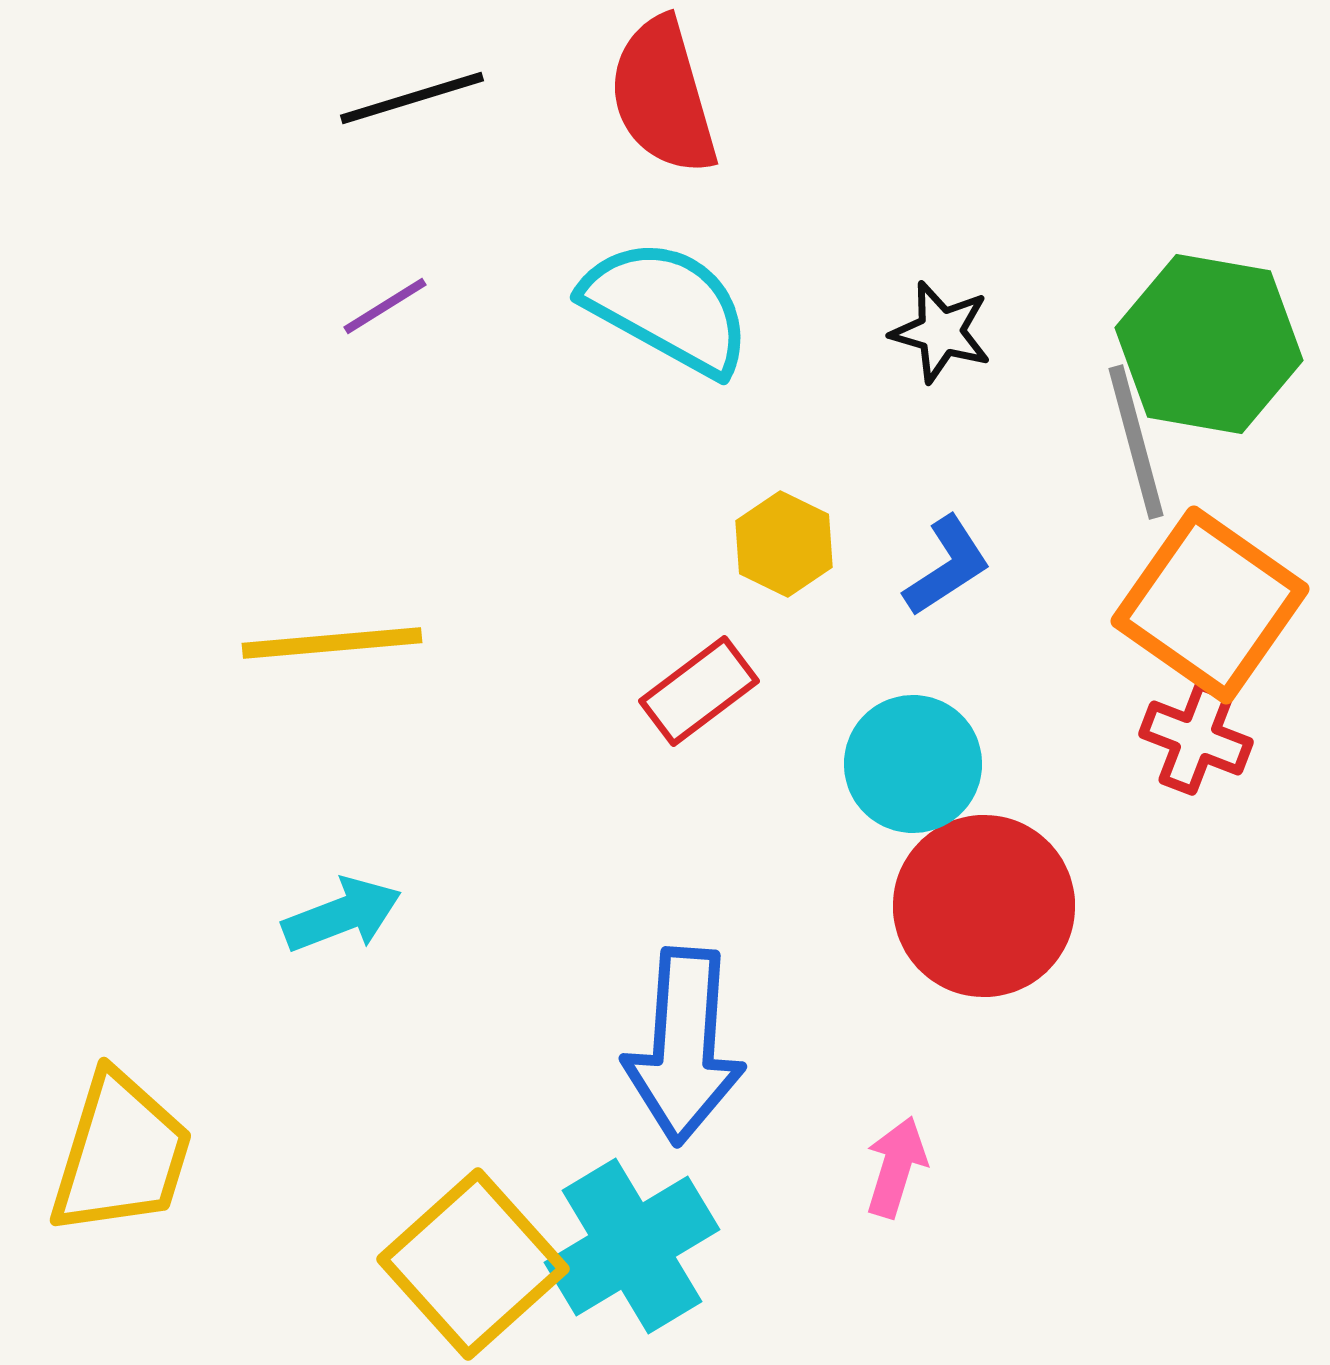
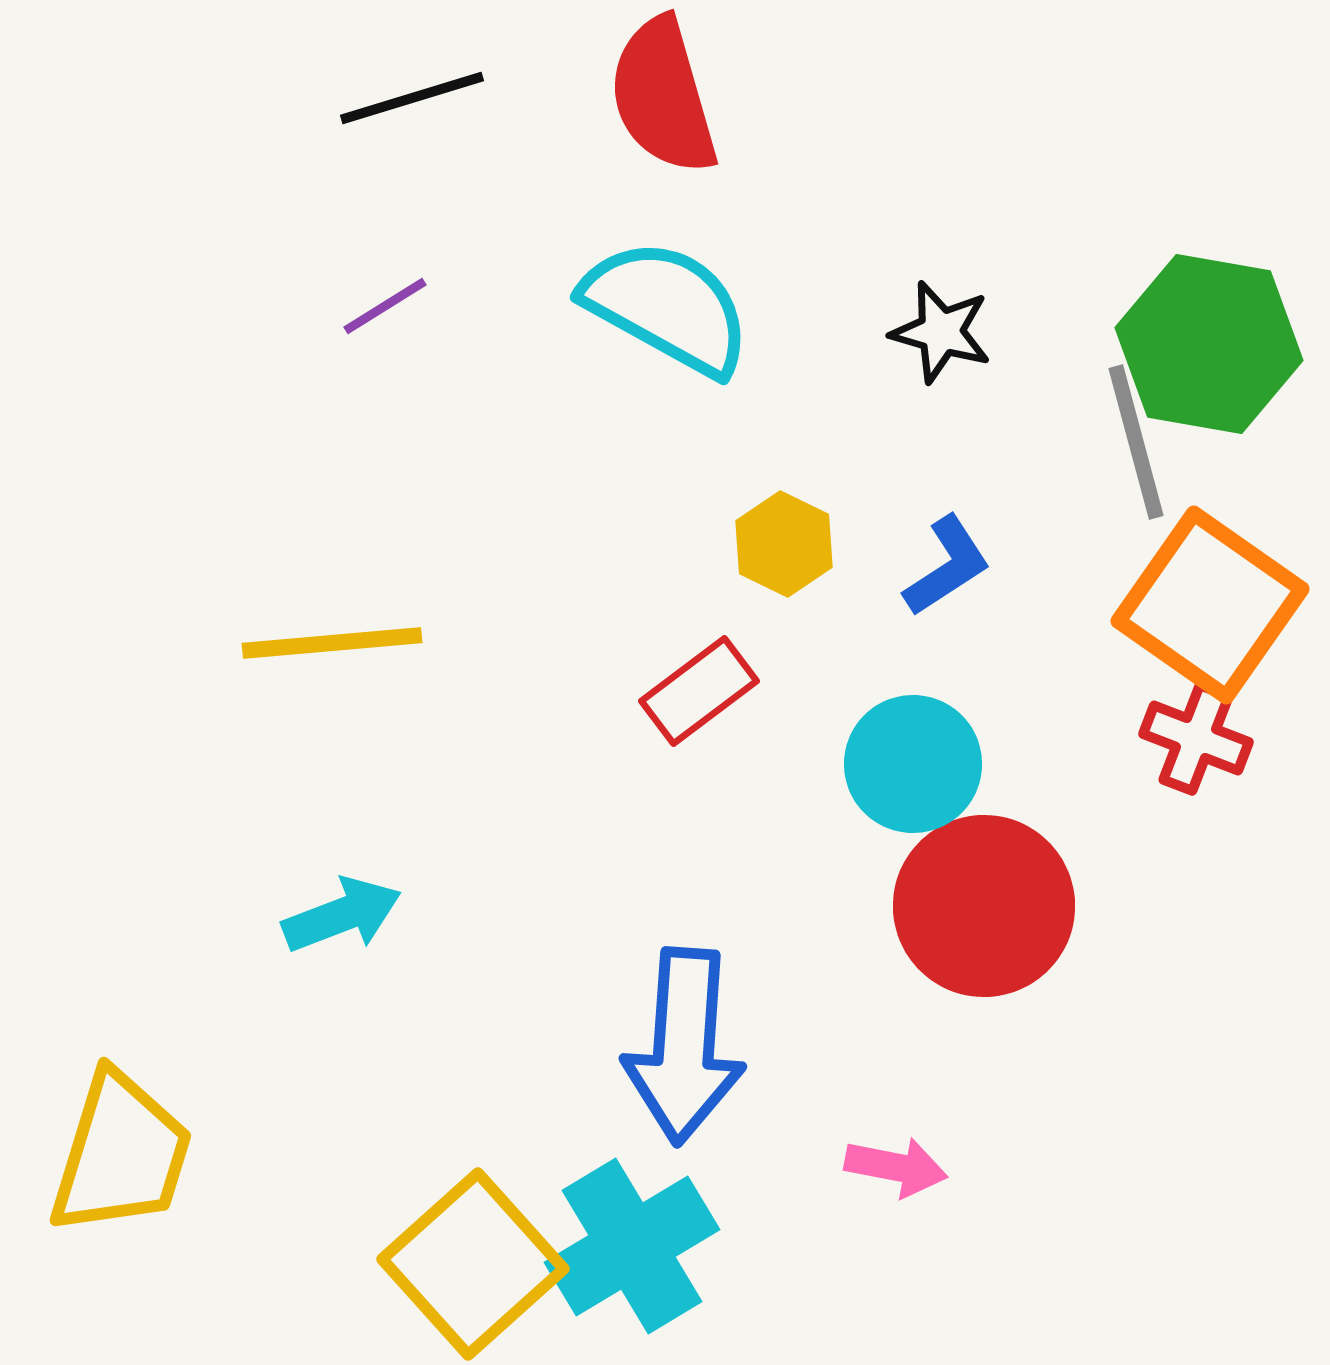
pink arrow: rotated 84 degrees clockwise
